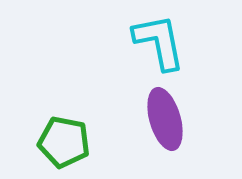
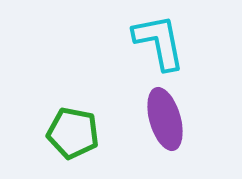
green pentagon: moved 9 px right, 9 px up
